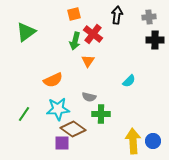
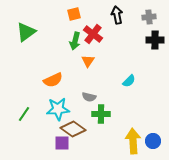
black arrow: rotated 18 degrees counterclockwise
